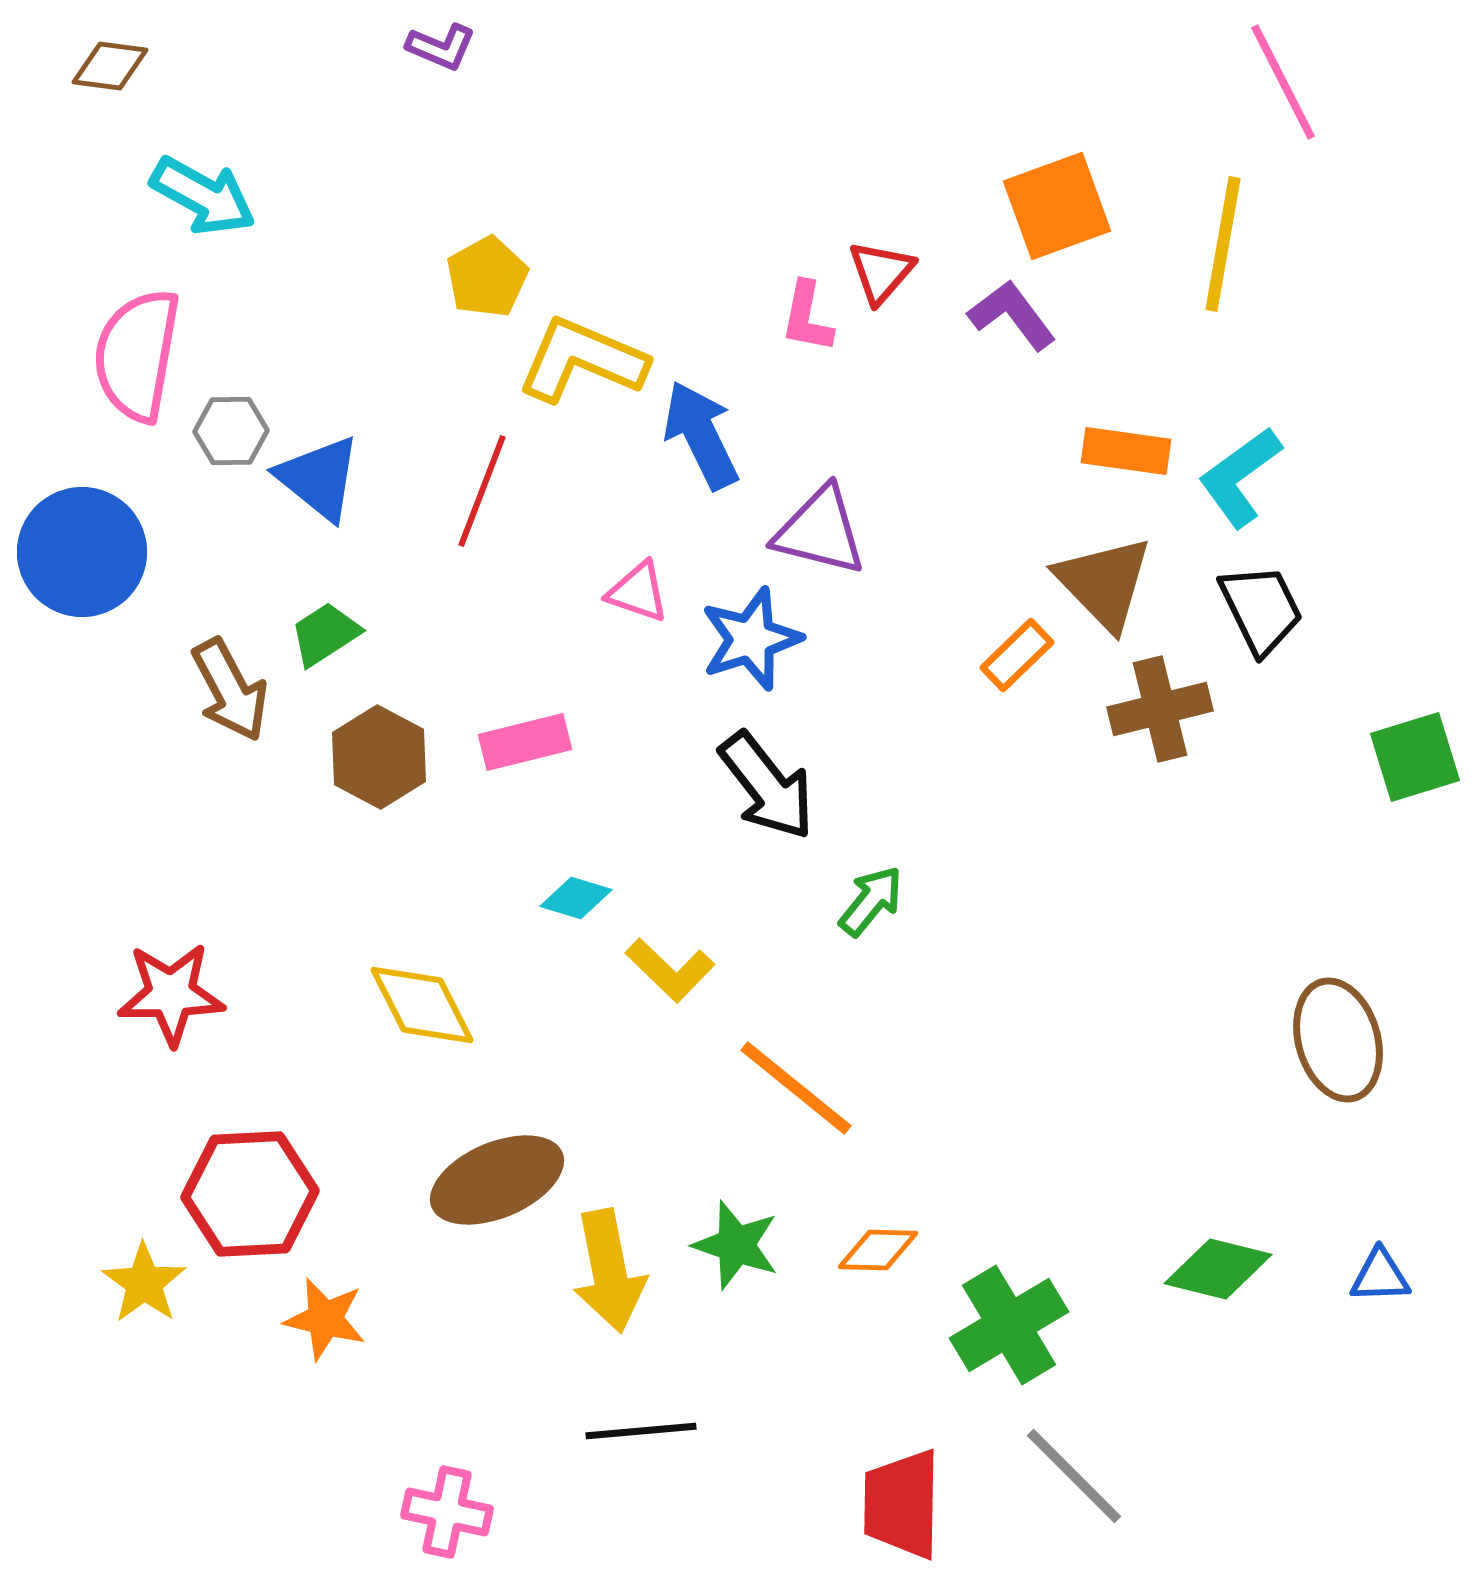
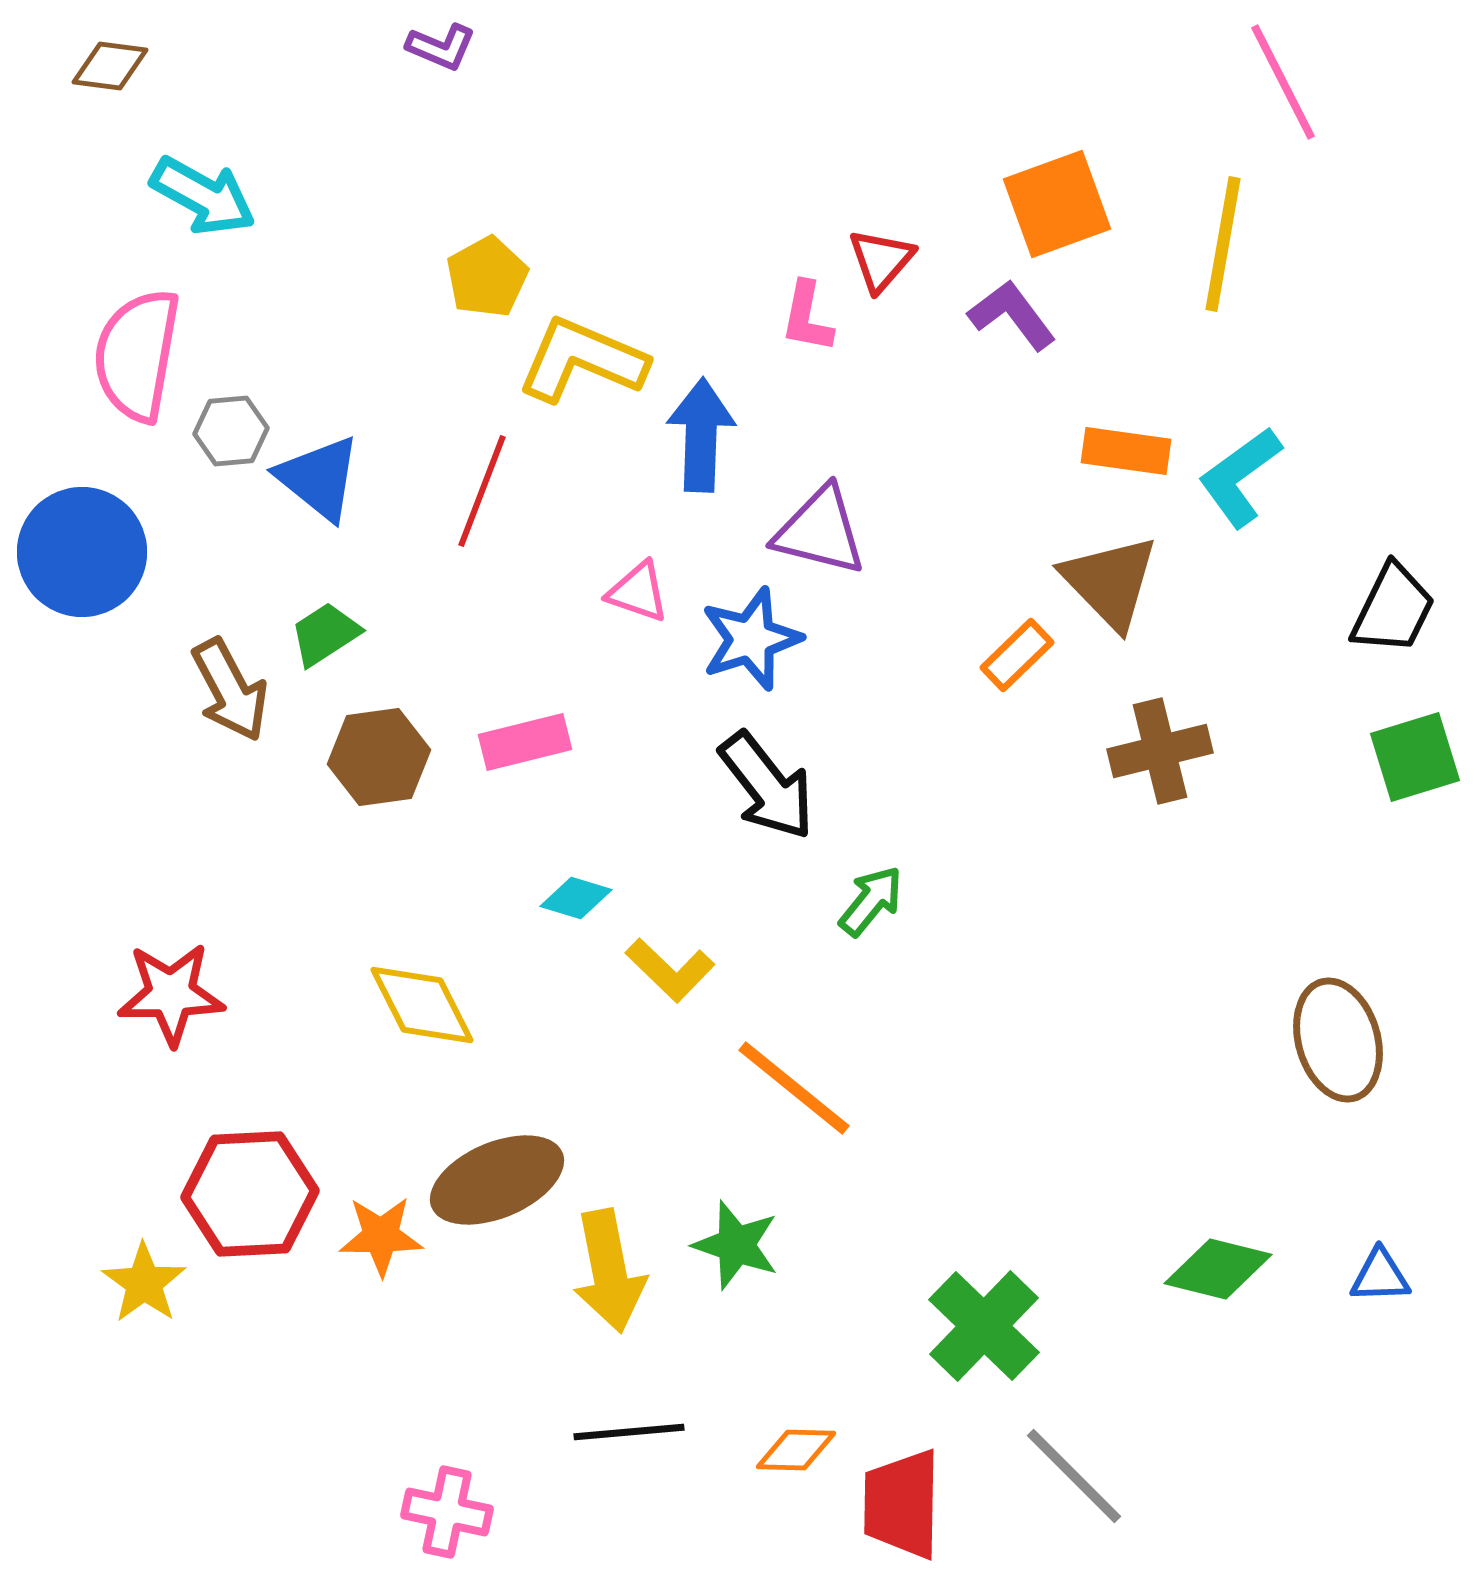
orange square at (1057, 206): moved 2 px up
red triangle at (881, 272): moved 12 px up
gray hexagon at (231, 431): rotated 4 degrees counterclockwise
blue arrow at (701, 435): rotated 28 degrees clockwise
brown triangle at (1104, 583): moved 6 px right, 1 px up
black trapezoid at (1261, 609): moved 132 px right; rotated 52 degrees clockwise
brown cross at (1160, 709): moved 42 px down
brown hexagon at (379, 757): rotated 24 degrees clockwise
orange line at (796, 1088): moved 2 px left
orange diamond at (878, 1250): moved 82 px left, 200 px down
orange star at (325, 1319): moved 56 px right, 83 px up; rotated 14 degrees counterclockwise
green cross at (1009, 1325): moved 25 px left, 1 px down; rotated 15 degrees counterclockwise
black line at (641, 1431): moved 12 px left, 1 px down
